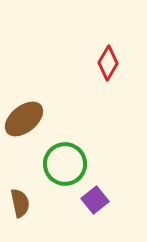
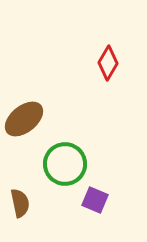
purple square: rotated 28 degrees counterclockwise
